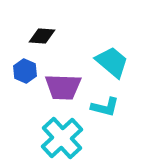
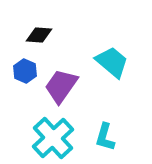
black diamond: moved 3 px left, 1 px up
purple trapezoid: moved 2 px left, 1 px up; rotated 123 degrees clockwise
cyan L-shape: moved 30 px down; rotated 92 degrees clockwise
cyan cross: moved 9 px left
